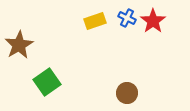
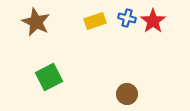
blue cross: rotated 12 degrees counterclockwise
brown star: moved 17 px right, 23 px up; rotated 16 degrees counterclockwise
green square: moved 2 px right, 5 px up; rotated 8 degrees clockwise
brown circle: moved 1 px down
